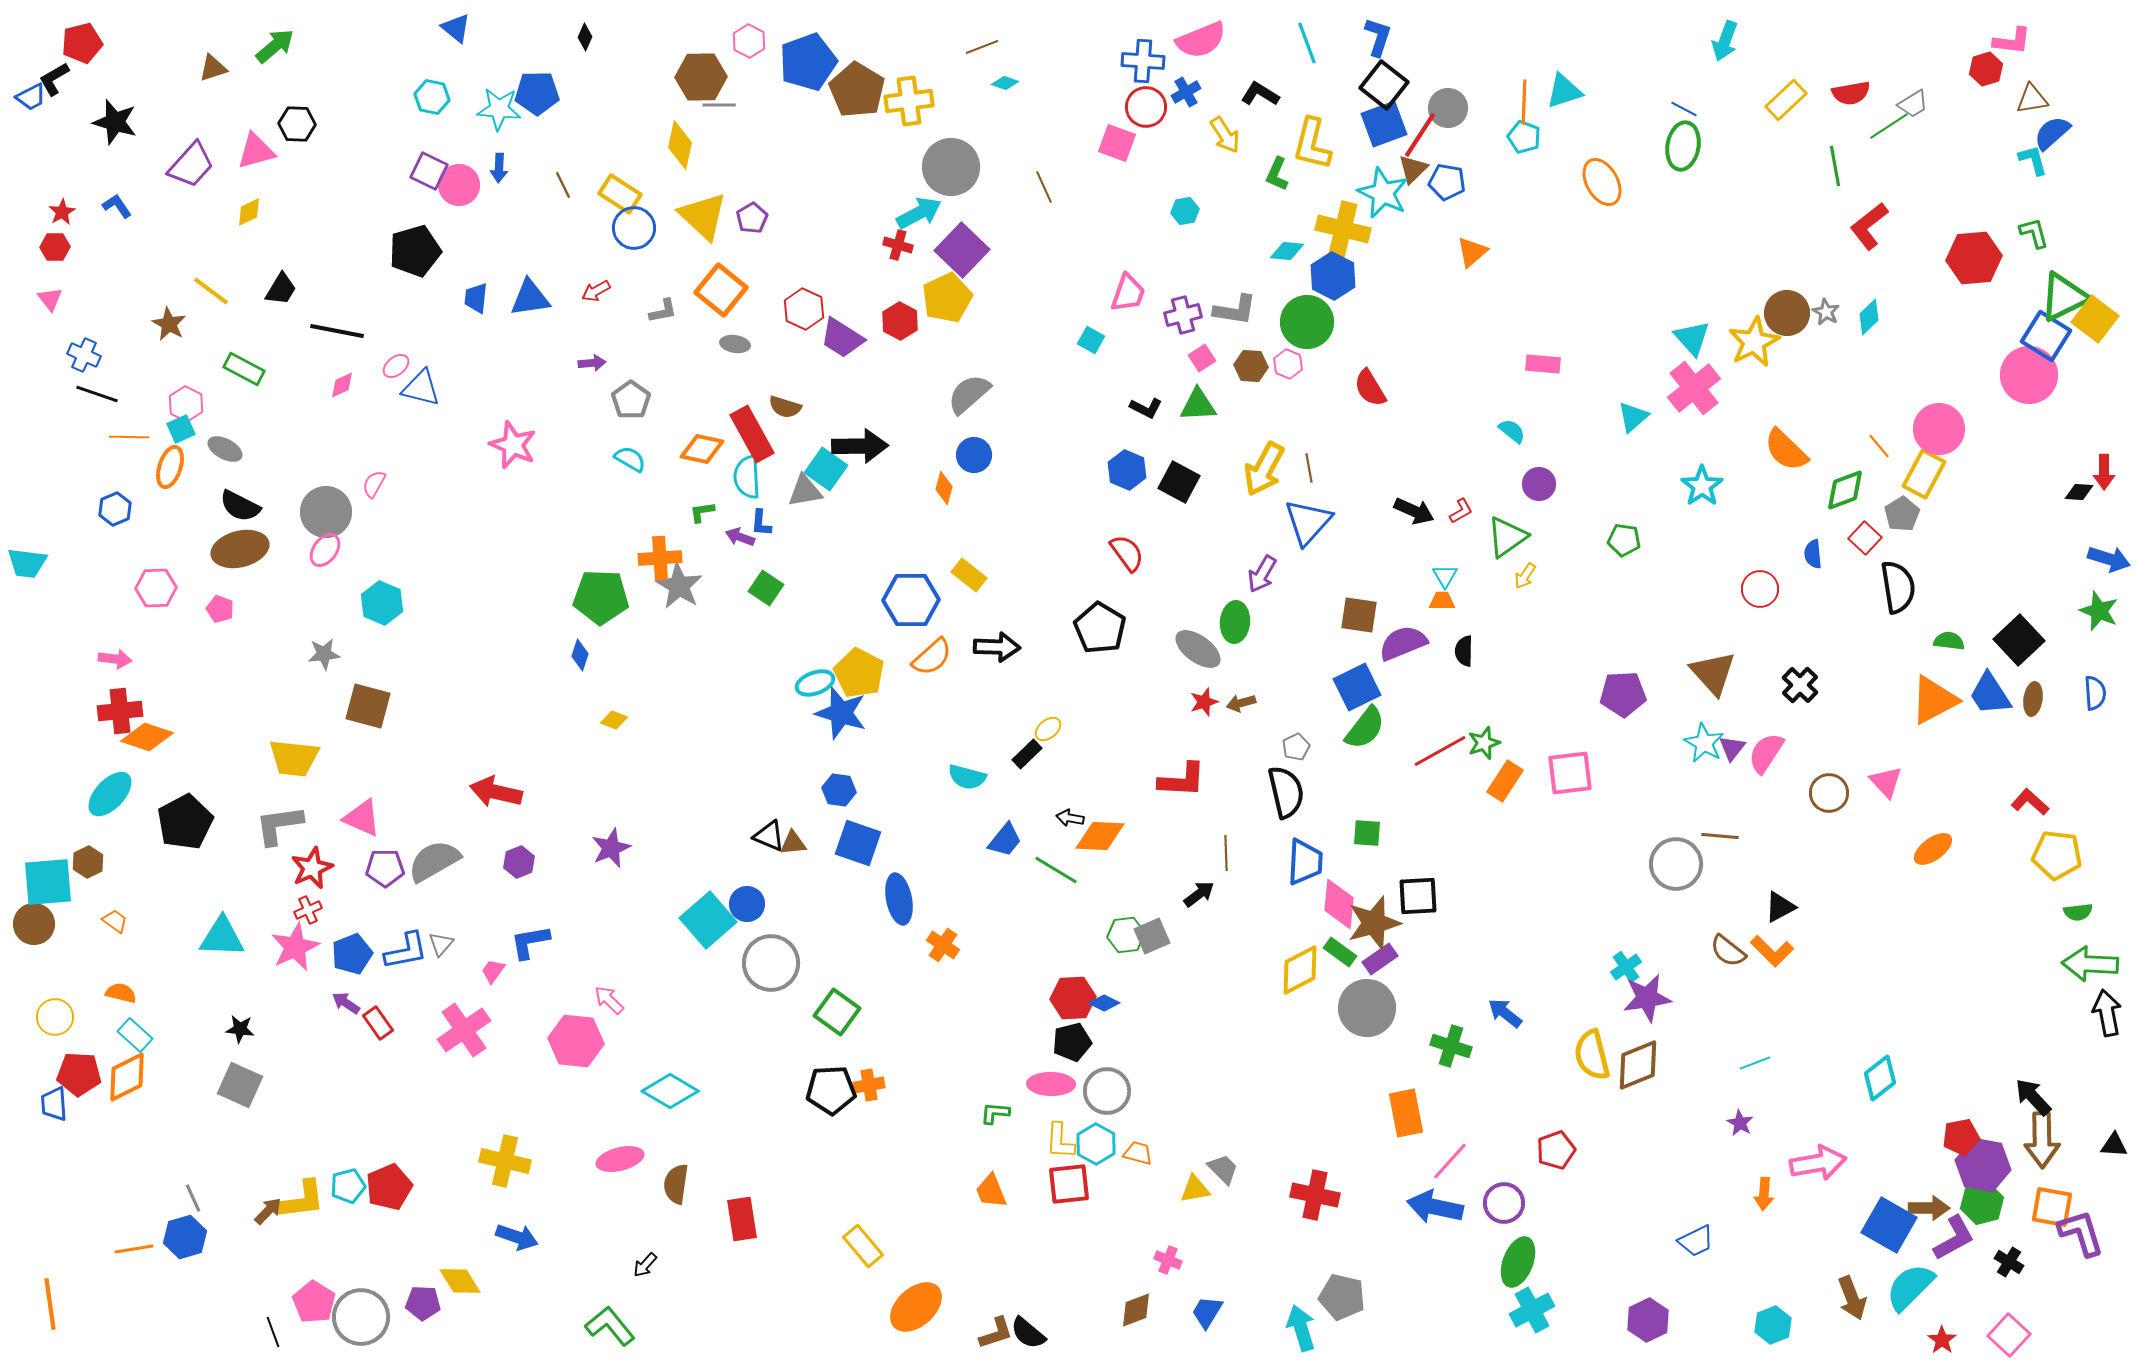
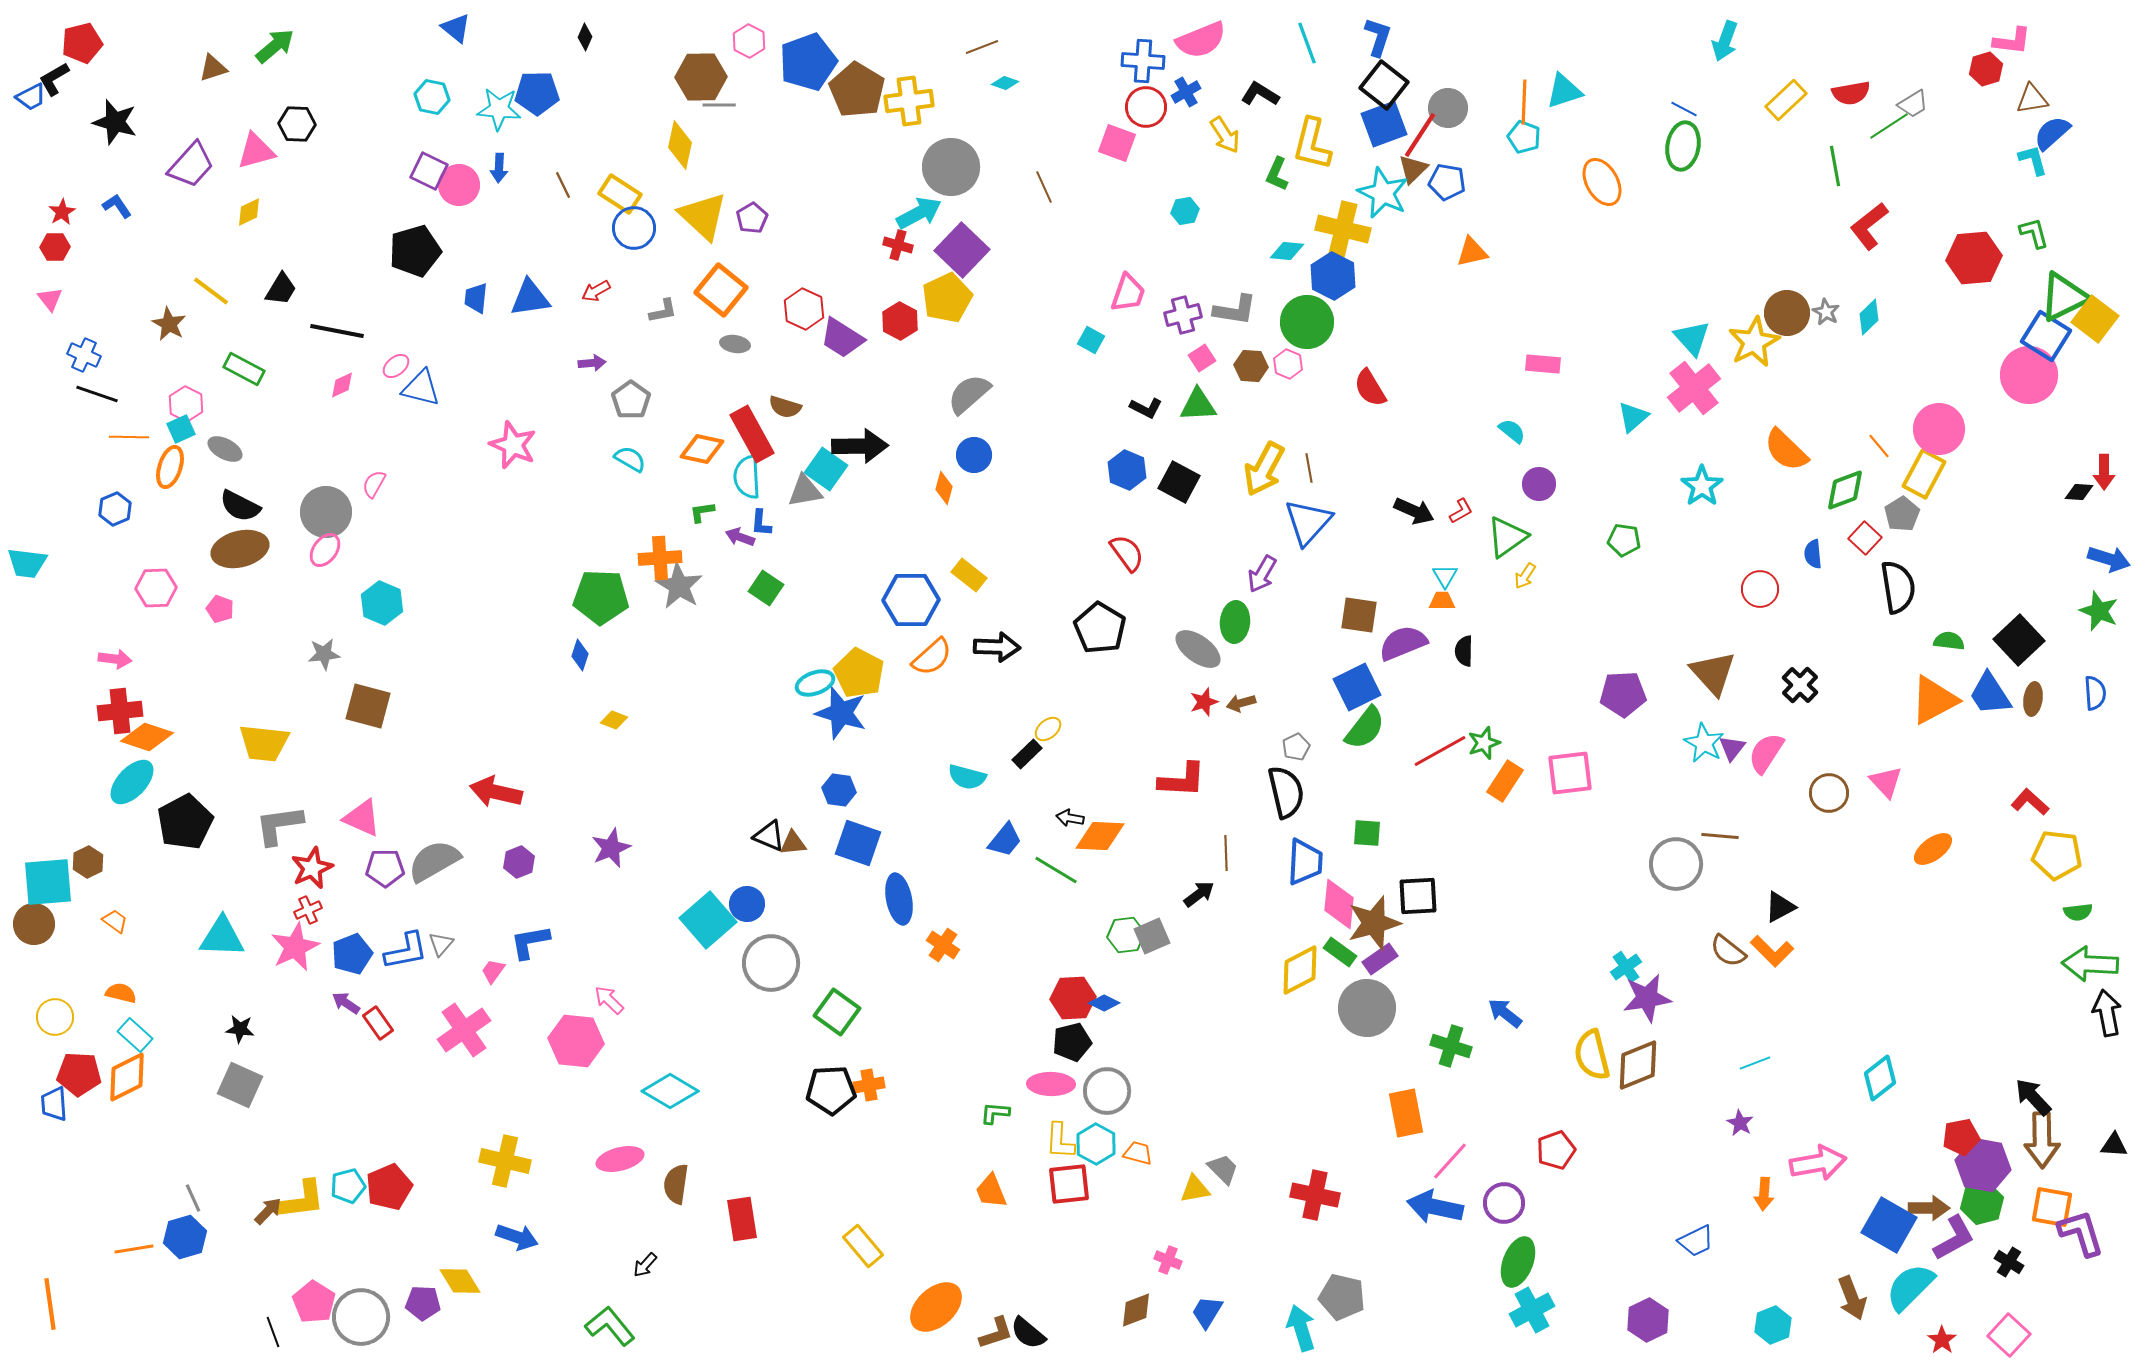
orange triangle at (1472, 252): rotated 28 degrees clockwise
yellow trapezoid at (294, 758): moved 30 px left, 15 px up
cyan ellipse at (110, 794): moved 22 px right, 12 px up
orange ellipse at (916, 1307): moved 20 px right
